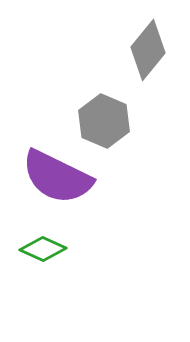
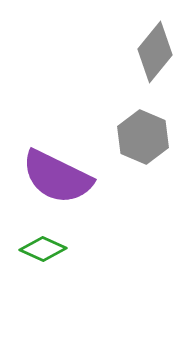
gray diamond: moved 7 px right, 2 px down
gray hexagon: moved 39 px right, 16 px down
